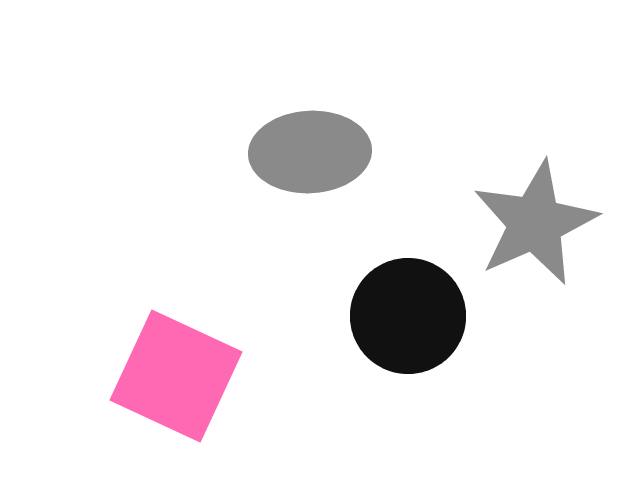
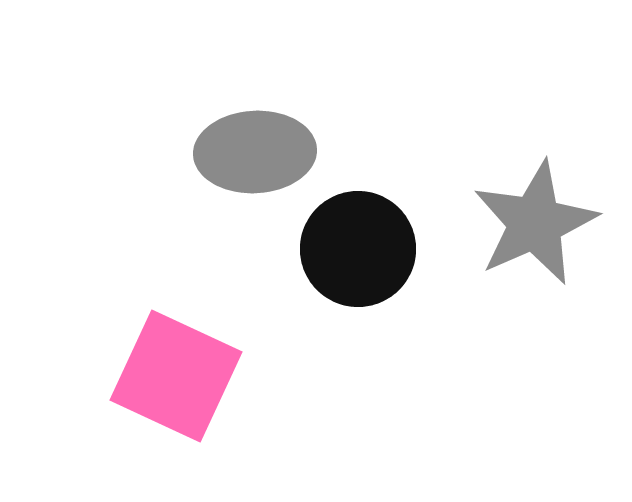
gray ellipse: moved 55 px left
black circle: moved 50 px left, 67 px up
